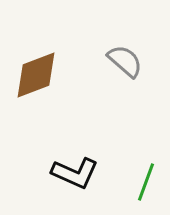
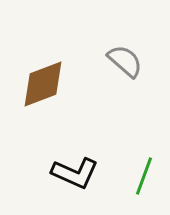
brown diamond: moved 7 px right, 9 px down
green line: moved 2 px left, 6 px up
